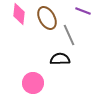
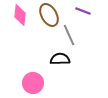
pink diamond: moved 1 px right, 1 px down
brown ellipse: moved 2 px right, 3 px up
